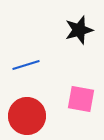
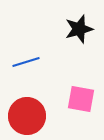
black star: moved 1 px up
blue line: moved 3 px up
